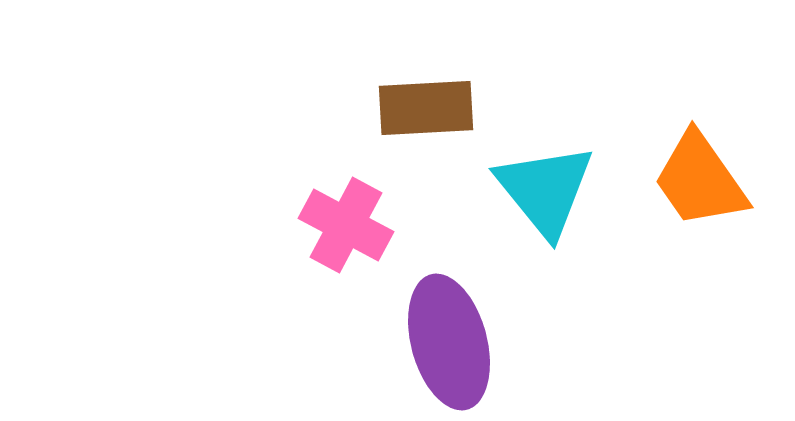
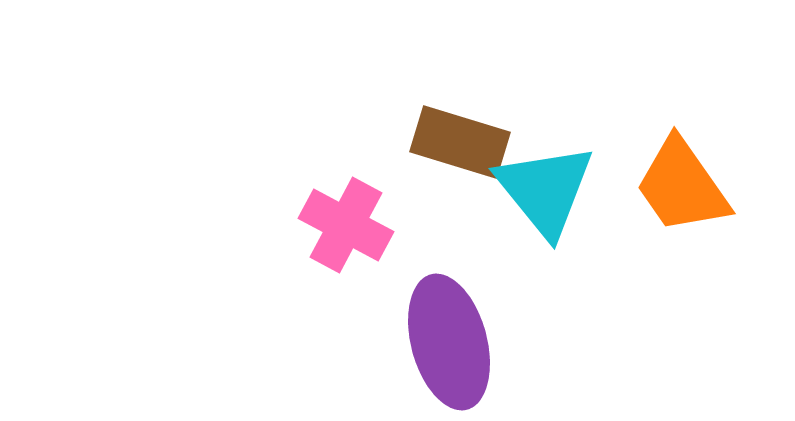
brown rectangle: moved 34 px right, 34 px down; rotated 20 degrees clockwise
orange trapezoid: moved 18 px left, 6 px down
